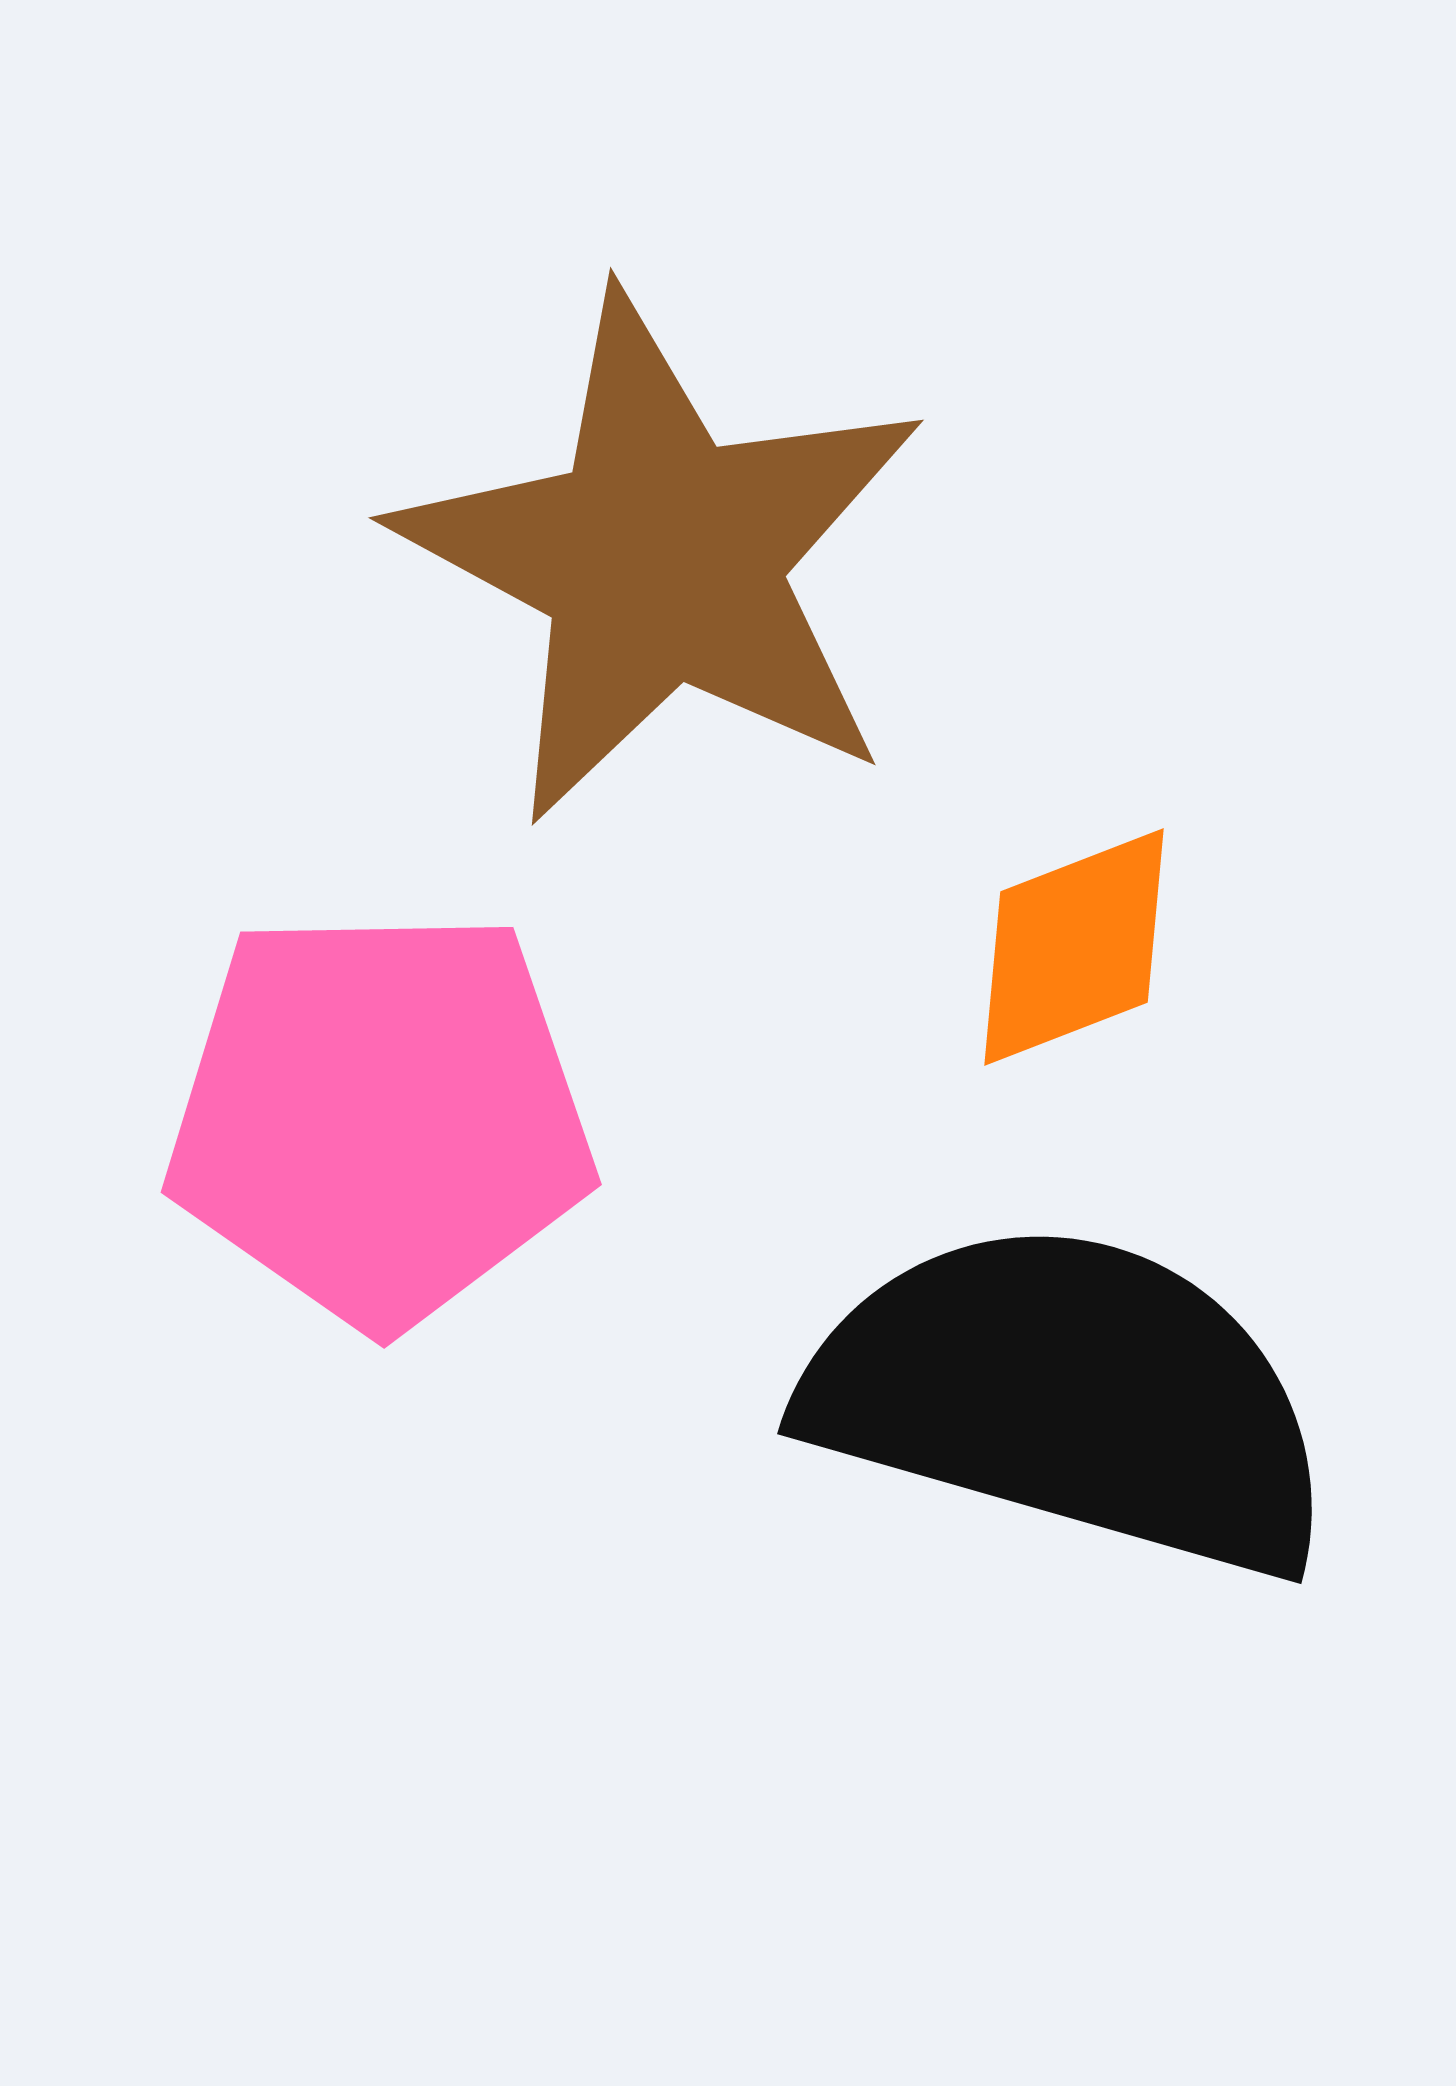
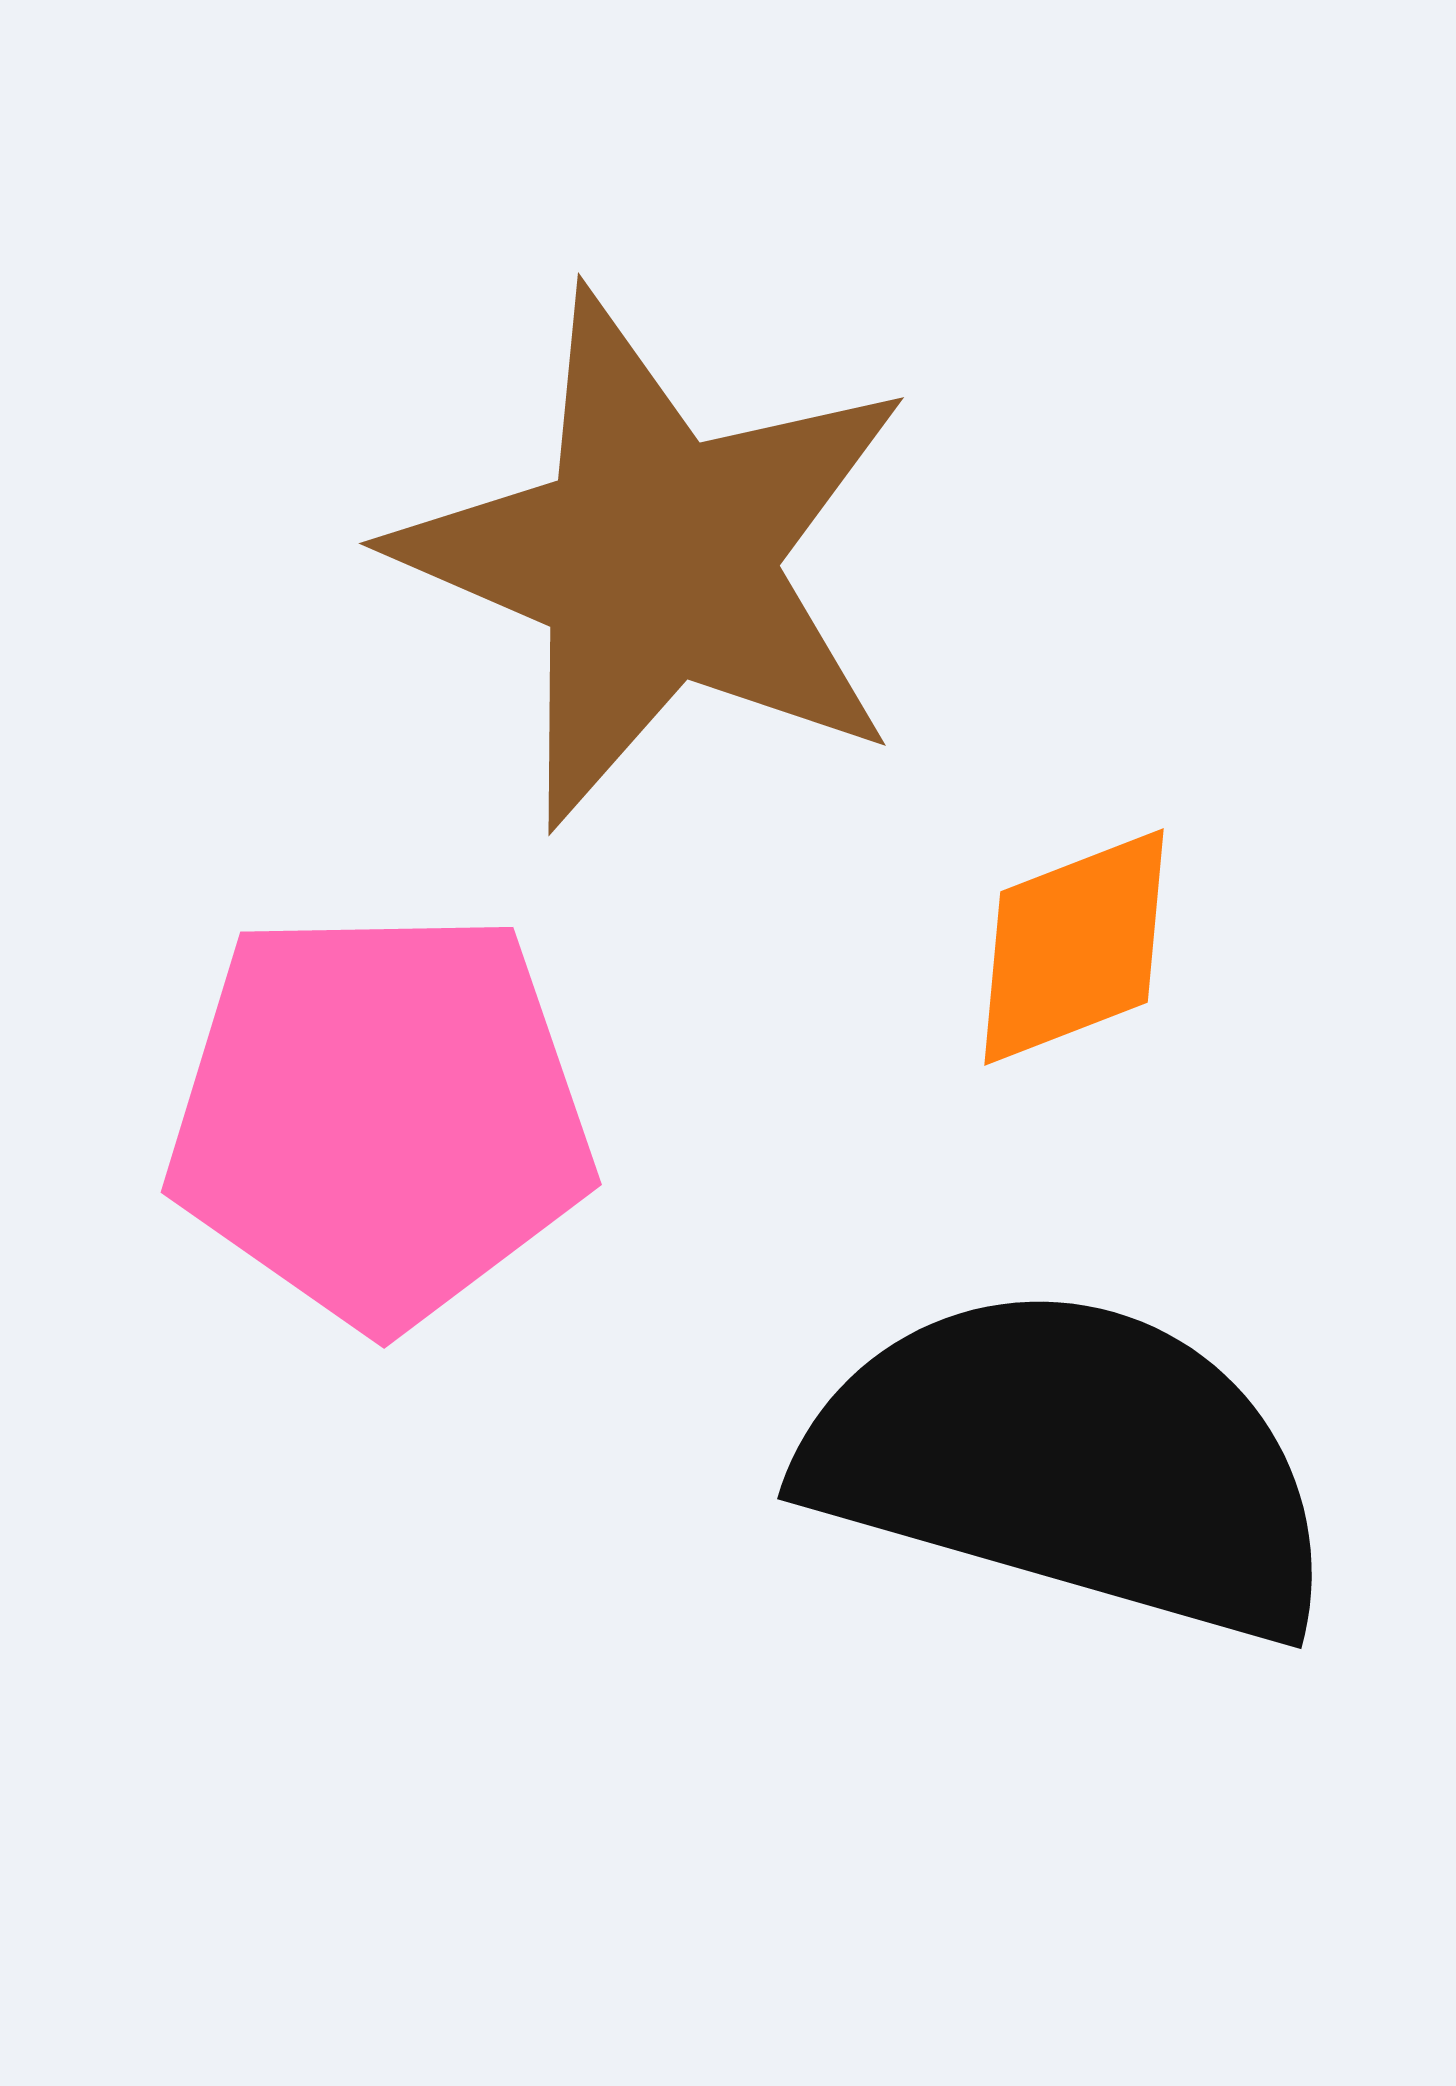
brown star: moved 7 px left; rotated 5 degrees counterclockwise
black semicircle: moved 65 px down
